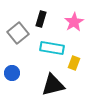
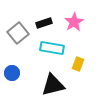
black rectangle: moved 3 px right, 4 px down; rotated 56 degrees clockwise
yellow rectangle: moved 4 px right, 1 px down
